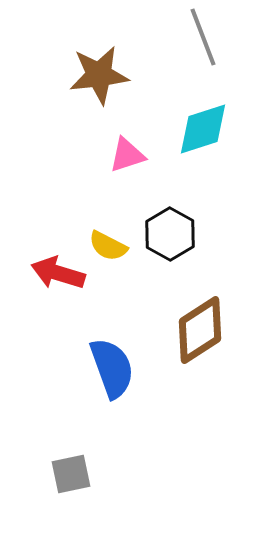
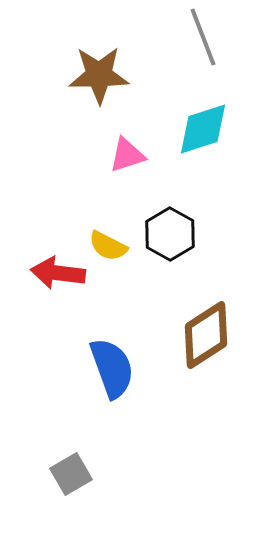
brown star: rotated 6 degrees clockwise
red arrow: rotated 10 degrees counterclockwise
brown diamond: moved 6 px right, 5 px down
gray square: rotated 18 degrees counterclockwise
